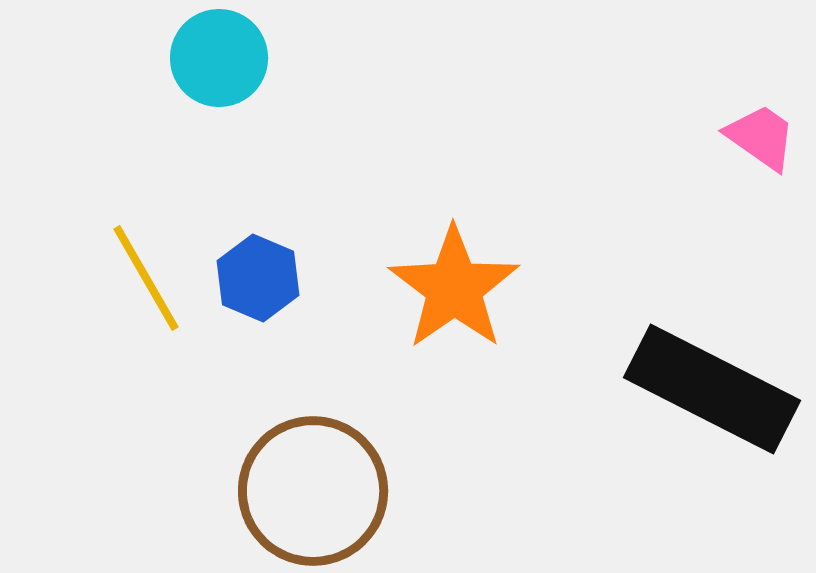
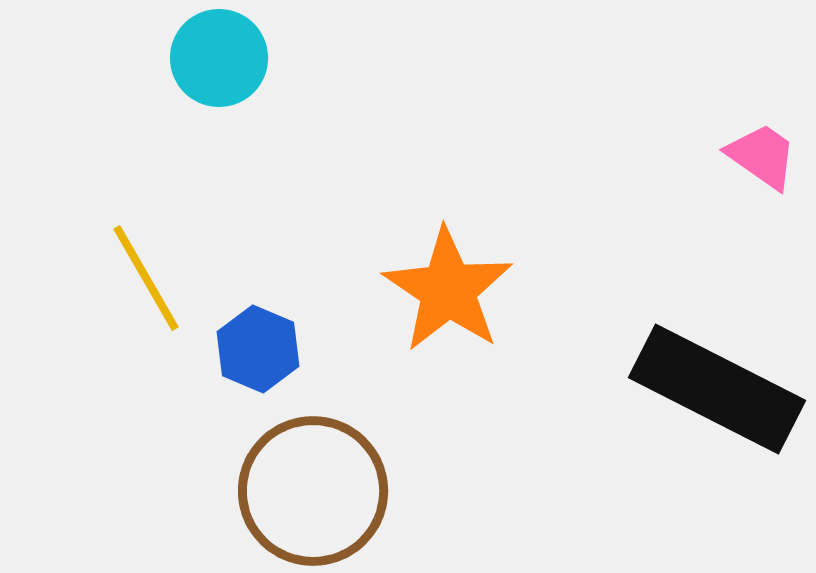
pink trapezoid: moved 1 px right, 19 px down
blue hexagon: moved 71 px down
orange star: moved 6 px left, 2 px down; rotated 3 degrees counterclockwise
black rectangle: moved 5 px right
